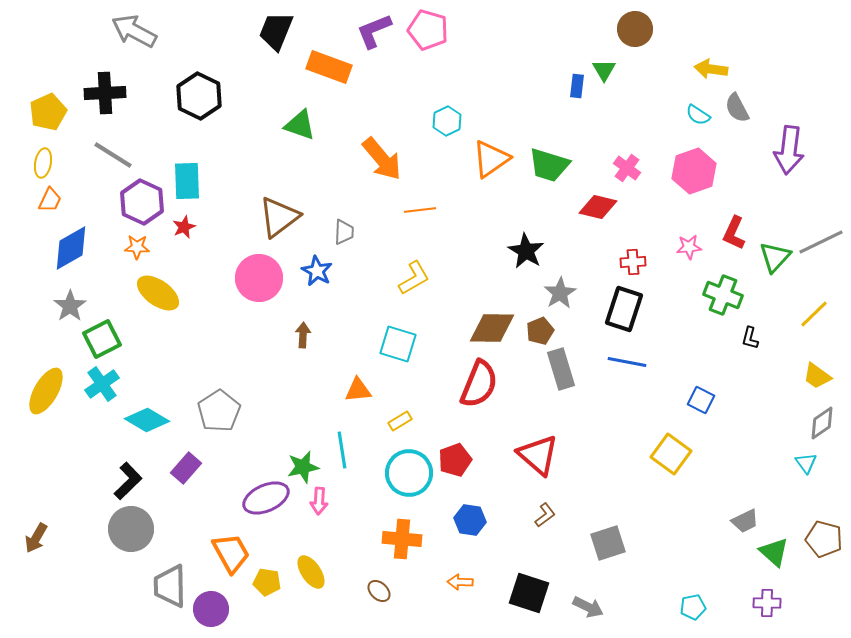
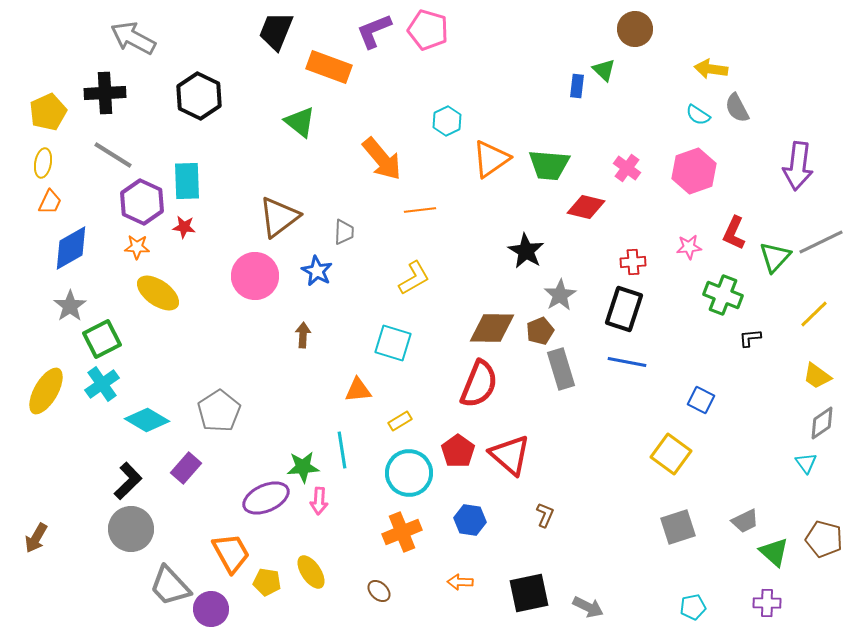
gray arrow at (134, 31): moved 1 px left, 7 px down
green triangle at (604, 70): rotated 15 degrees counterclockwise
green triangle at (300, 125): moved 3 px up; rotated 20 degrees clockwise
purple arrow at (789, 150): moved 9 px right, 16 px down
green trapezoid at (549, 165): rotated 12 degrees counterclockwise
orange trapezoid at (50, 200): moved 2 px down
red diamond at (598, 207): moved 12 px left
red star at (184, 227): rotated 30 degrees clockwise
pink circle at (259, 278): moved 4 px left, 2 px up
gray star at (560, 293): moved 2 px down
black L-shape at (750, 338): rotated 70 degrees clockwise
cyan square at (398, 344): moved 5 px left, 1 px up
red triangle at (538, 455): moved 28 px left
red pentagon at (455, 460): moved 3 px right, 9 px up; rotated 16 degrees counterclockwise
green star at (303, 467): rotated 8 degrees clockwise
brown L-shape at (545, 515): rotated 30 degrees counterclockwise
orange cross at (402, 539): moved 7 px up; rotated 27 degrees counterclockwise
gray square at (608, 543): moved 70 px right, 16 px up
gray trapezoid at (170, 586): rotated 42 degrees counterclockwise
black square at (529, 593): rotated 30 degrees counterclockwise
